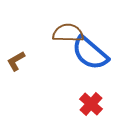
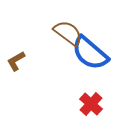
brown semicircle: rotated 36 degrees clockwise
